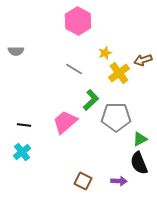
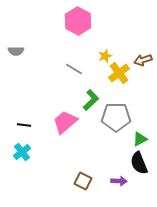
yellow star: moved 3 px down
